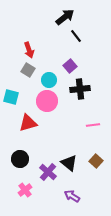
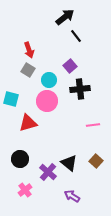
cyan square: moved 2 px down
